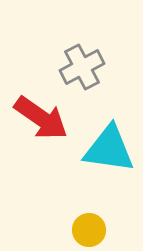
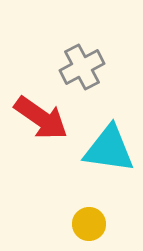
yellow circle: moved 6 px up
